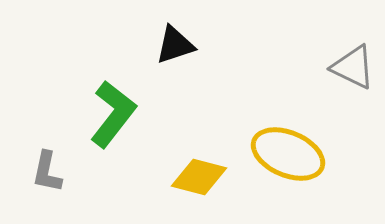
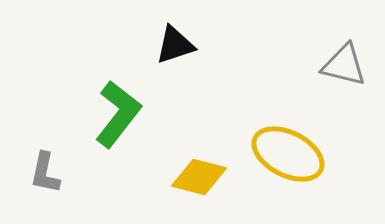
gray triangle: moved 9 px left, 2 px up; rotated 12 degrees counterclockwise
green L-shape: moved 5 px right
yellow ellipse: rotated 4 degrees clockwise
gray L-shape: moved 2 px left, 1 px down
